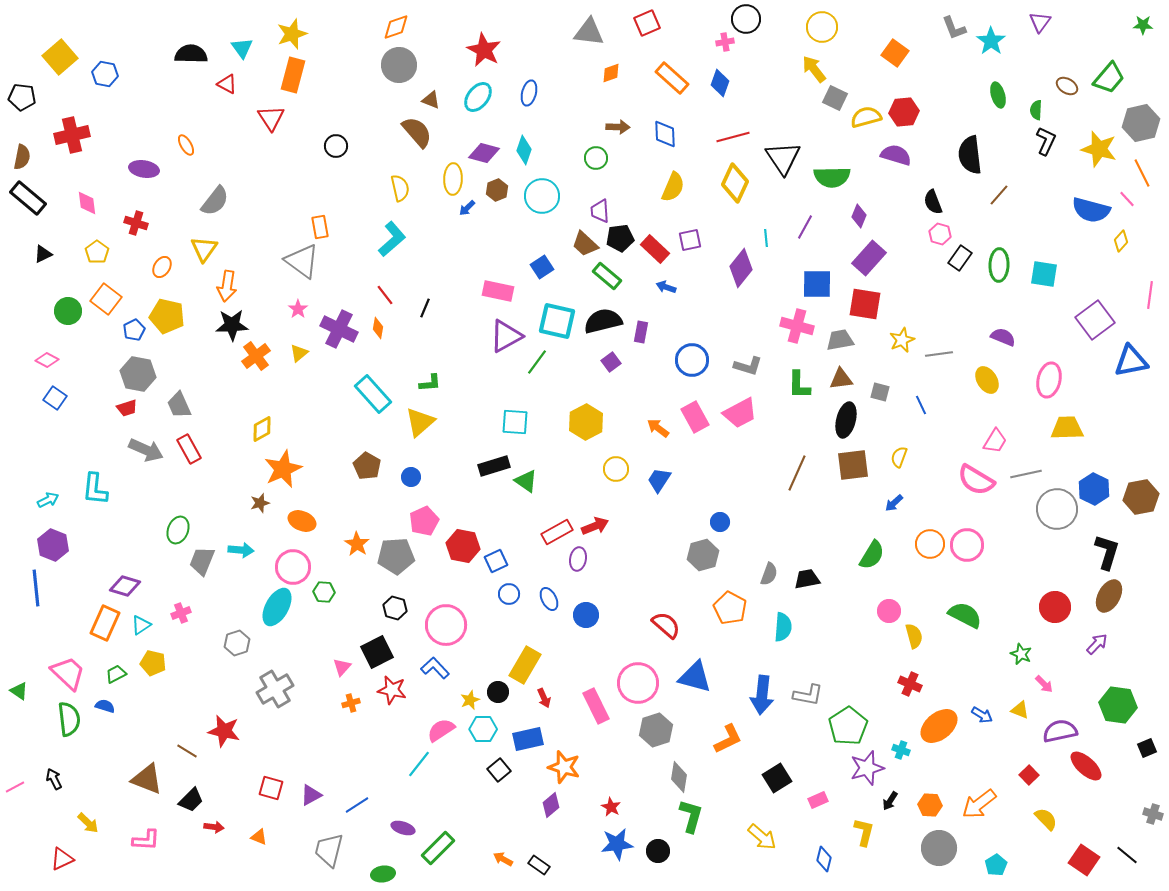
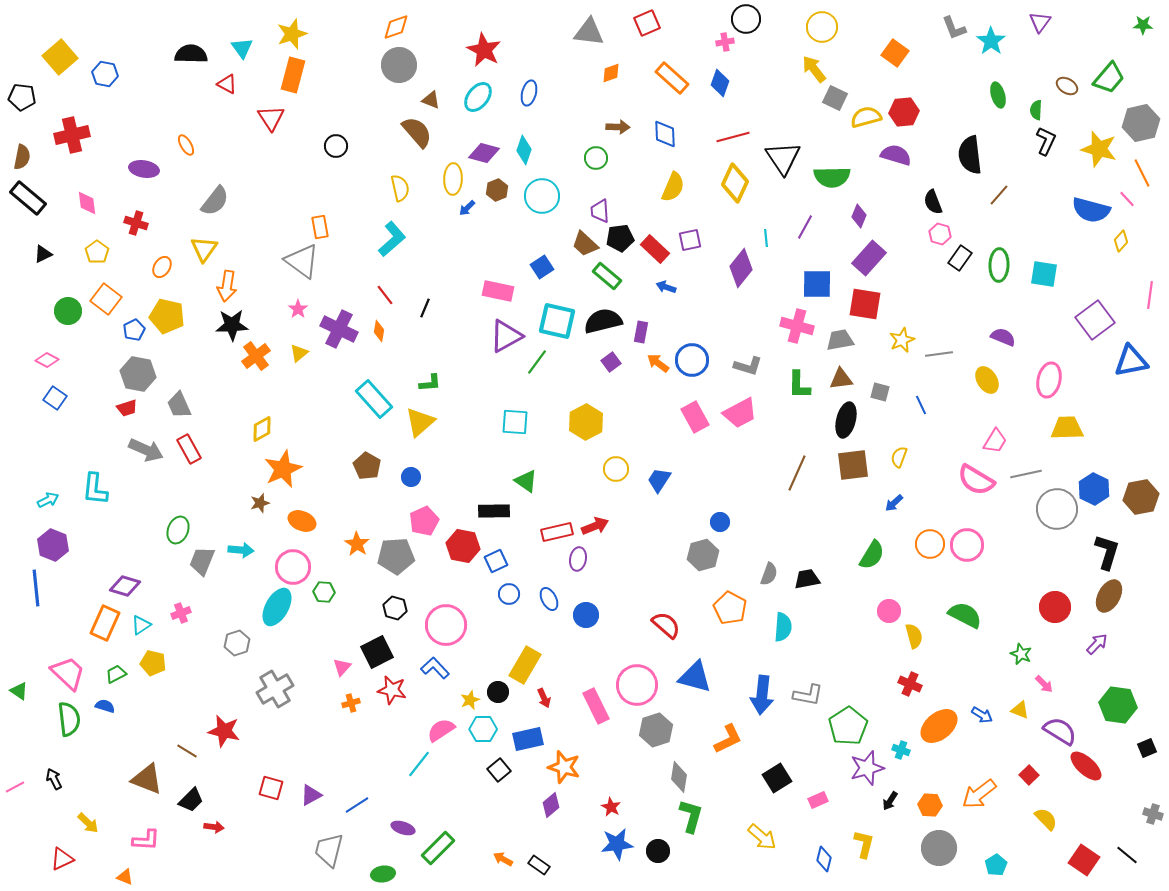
orange diamond at (378, 328): moved 1 px right, 3 px down
cyan rectangle at (373, 394): moved 1 px right, 5 px down
orange arrow at (658, 428): moved 65 px up
black rectangle at (494, 466): moved 45 px down; rotated 16 degrees clockwise
red rectangle at (557, 532): rotated 16 degrees clockwise
pink circle at (638, 683): moved 1 px left, 2 px down
purple semicircle at (1060, 731): rotated 44 degrees clockwise
orange arrow at (979, 804): moved 10 px up
yellow L-shape at (864, 832): moved 12 px down
orange triangle at (259, 837): moved 134 px left, 40 px down
